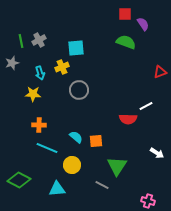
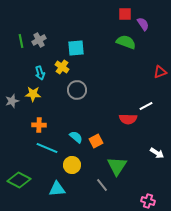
gray star: moved 38 px down
yellow cross: rotated 32 degrees counterclockwise
gray circle: moved 2 px left
orange square: rotated 24 degrees counterclockwise
gray line: rotated 24 degrees clockwise
